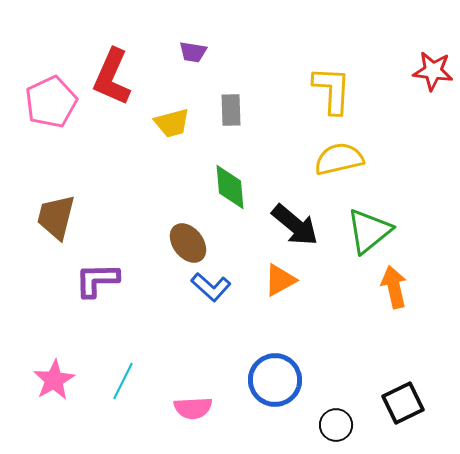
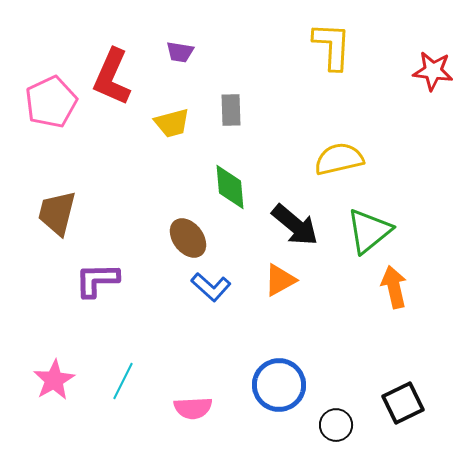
purple trapezoid: moved 13 px left
yellow L-shape: moved 44 px up
brown trapezoid: moved 1 px right, 4 px up
brown ellipse: moved 5 px up
blue circle: moved 4 px right, 5 px down
